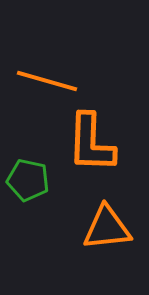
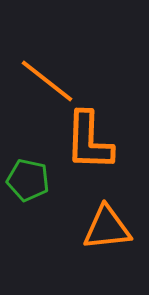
orange line: rotated 22 degrees clockwise
orange L-shape: moved 2 px left, 2 px up
